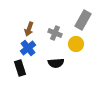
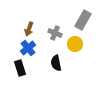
yellow circle: moved 1 px left
black semicircle: rotated 84 degrees clockwise
